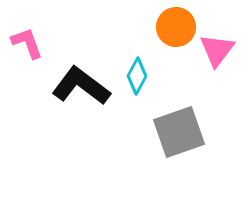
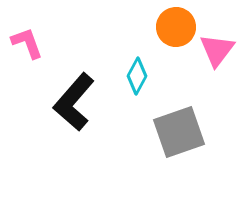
black L-shape: moved 7 px left, 16 px down; rotated 86 degrees counterclockwise
